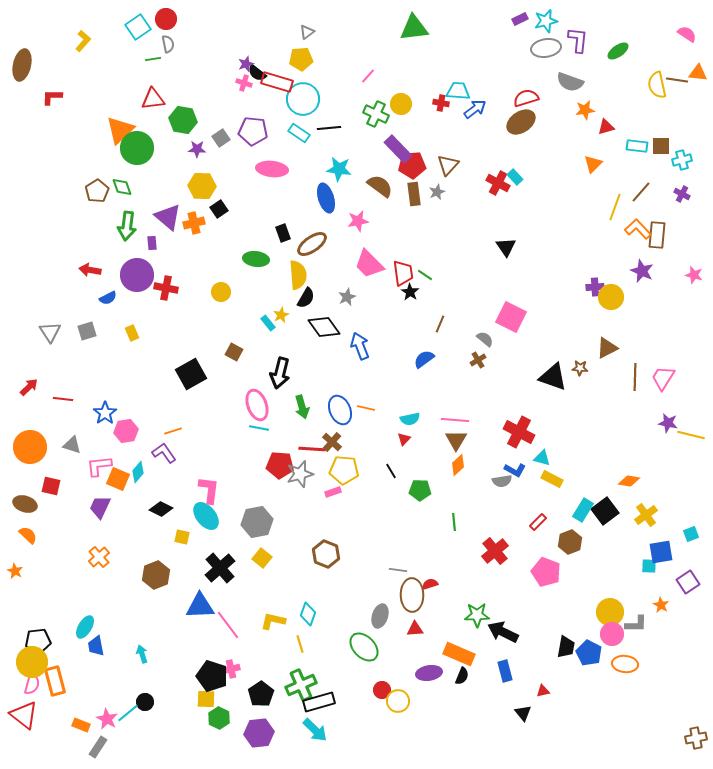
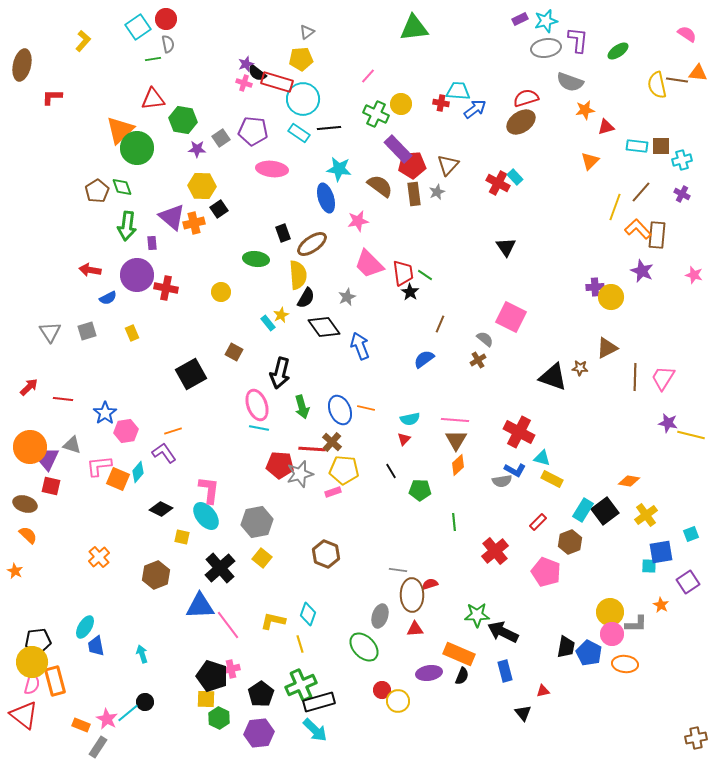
orange triangle at (593, 164): moved 3 px left, 3 px up
purple triangle at (168, 217): moved 4 px right
purple trapezoid at (100, 507): moved 52 px left, 48 px up
